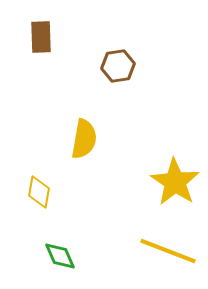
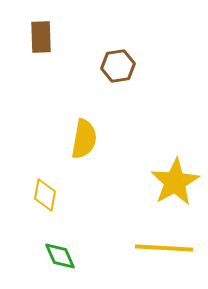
yellow star: rotated 9 degrees clockwise
yellow diamond: moved 6 px right, 3 px down
yellow line: moved 4 px left, 3 px up; rotated 18 degrees counterclockwise
